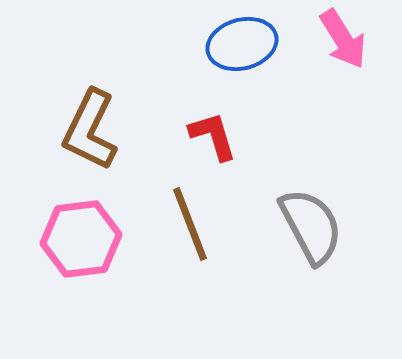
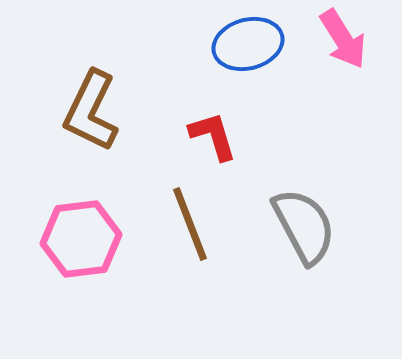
blue ellipse: moved 6 px right
brown L-shape: moved 1 px right, 19 px up
gray semicircle: moved 7 px left
